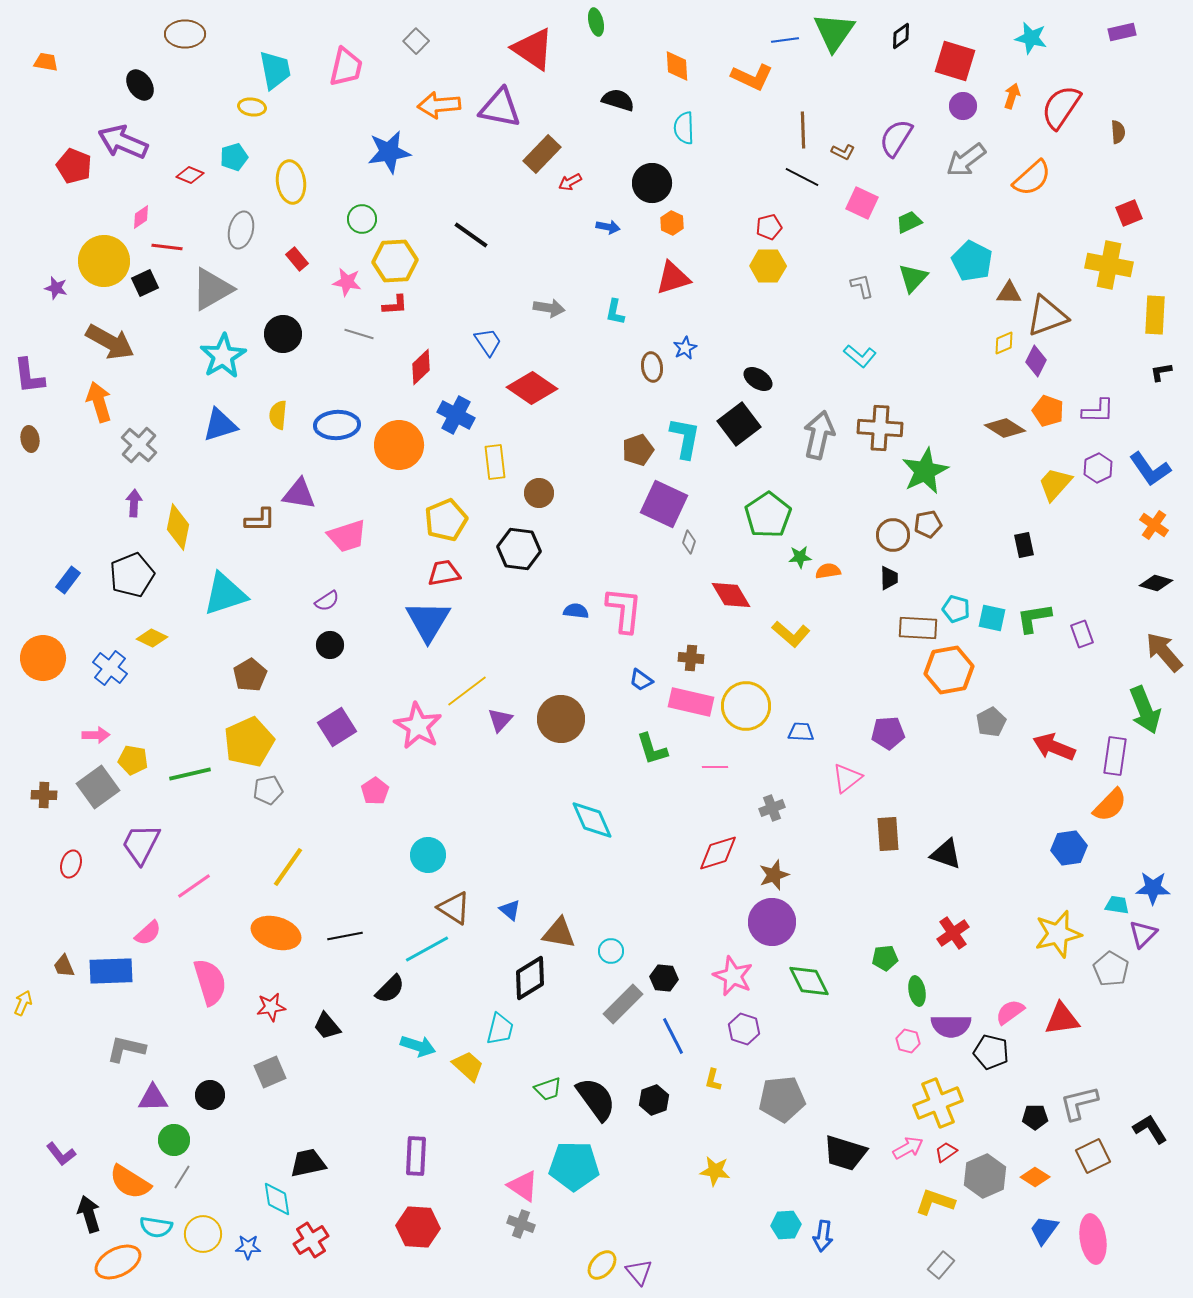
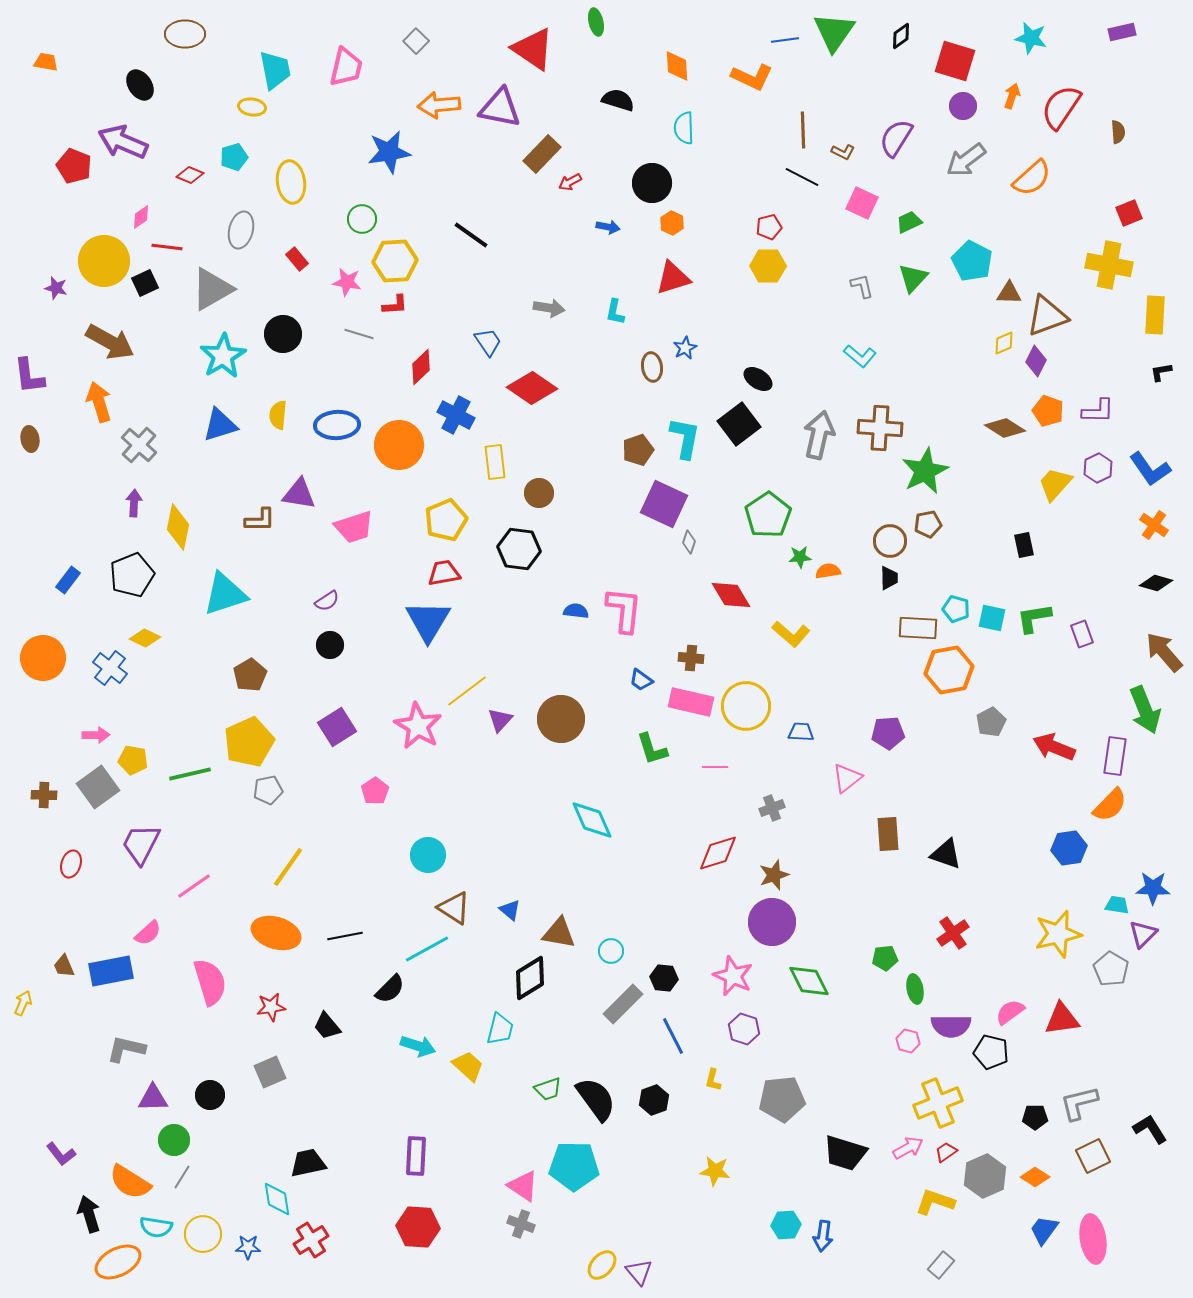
brown circle at (893, 535): moved 3 px left, 6 px down
pink trapezoid at (347, 536): moved 7 px right, 9 px up
yellow diamond at (152, 638): moved 7 px left
blue rectangle at (111, 971): rotated 9 degrees counterclockwise
green ellipse at (917, 991): moved 2 px left, 2 px up
